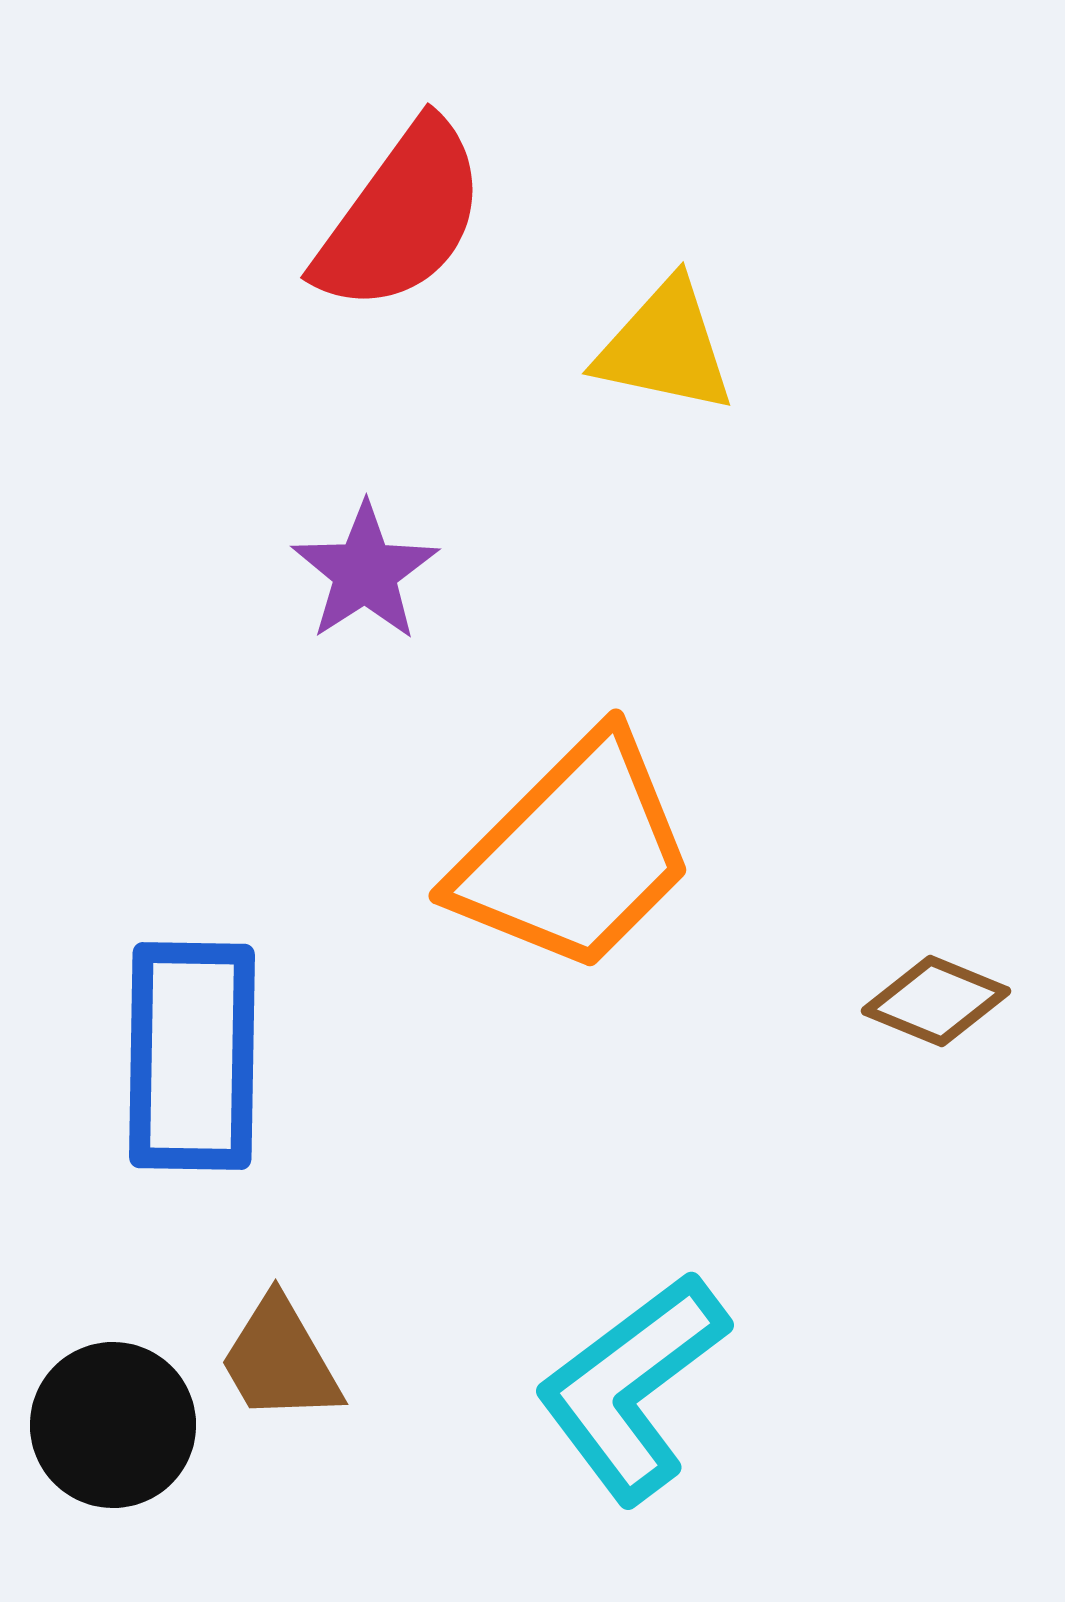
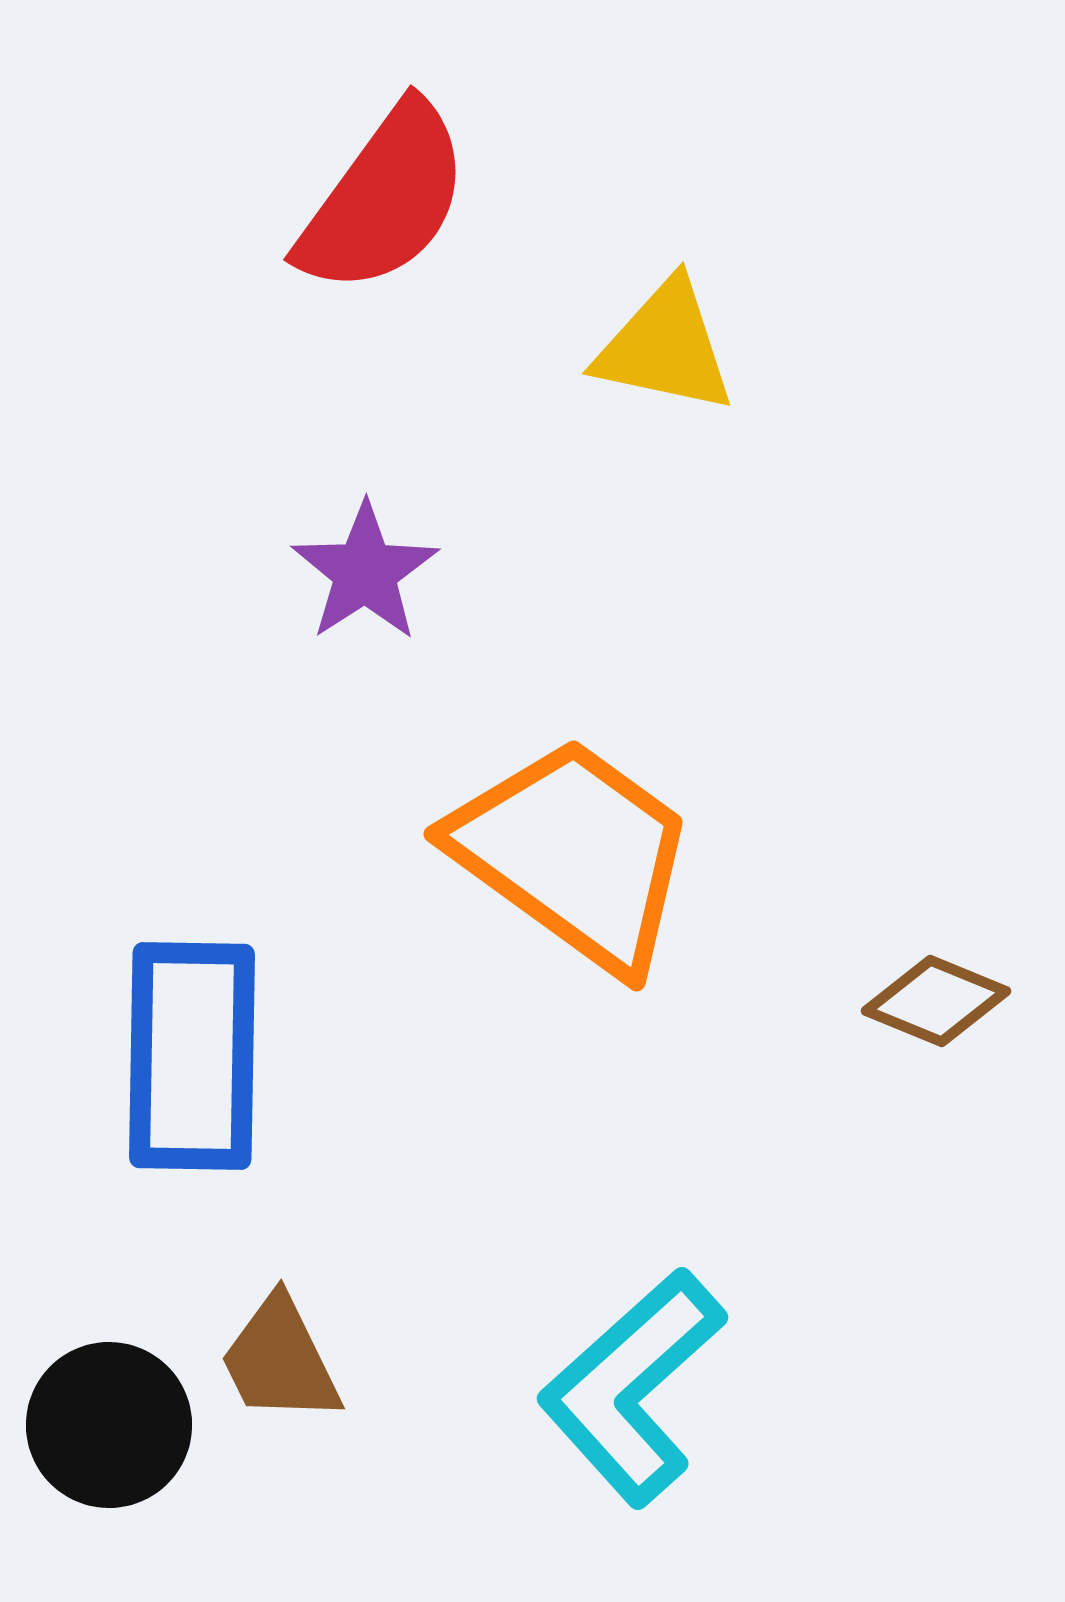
red semicircle: moved 17 px left, 18 px up
orange trapezoid: rotated 99 degrees counterclockwise
brown trapezoid: rotated 4 degrees clockwise
cyan L-shape: rotated 5 degrees counterclockwise
black circle: moved 4 px left
